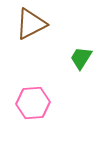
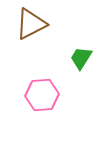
pink hexagon: moved 9 px right, 8 px up
